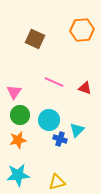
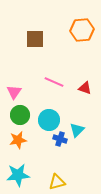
brown square: rotated 24 degrees counterclockwise
